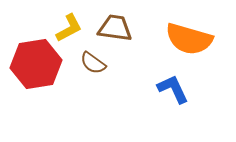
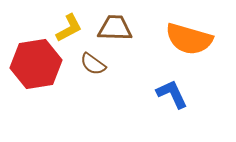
brown trapezoid: rotated 6 degrees counterclockwise
brown semicircle: moved 1 px down
blue L-shape: moved 1 px left, 5 px down
